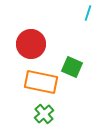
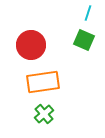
red circle: moved 1 px down
green square: moved 12 px right, 27 px up
orange rectangle: moved 2 px right; rotated 20 degrees counterclockwise
